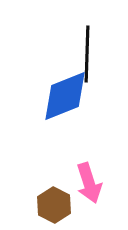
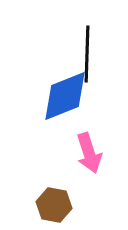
pink arrow: moved 30 px up
brown hexagon: rotated 16 degrees counterclockwise
